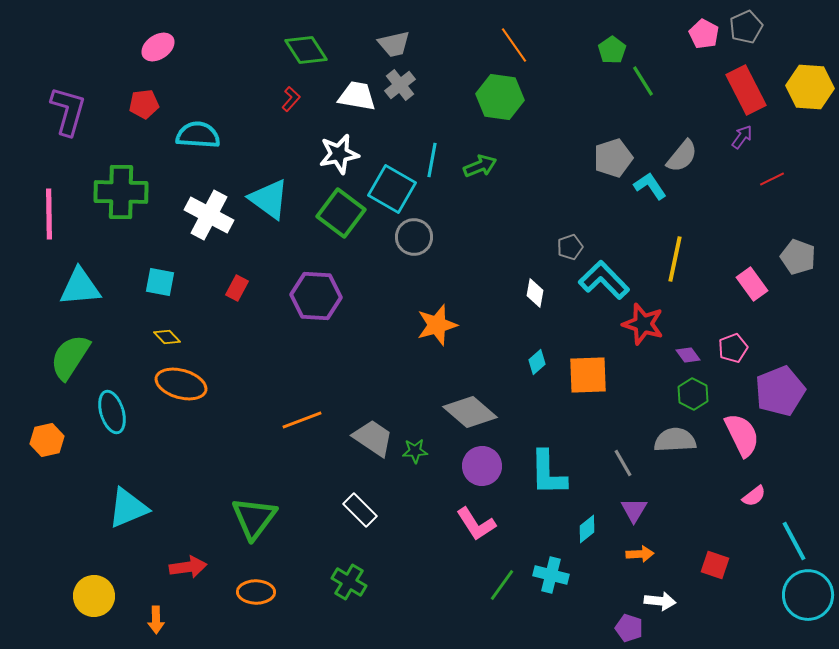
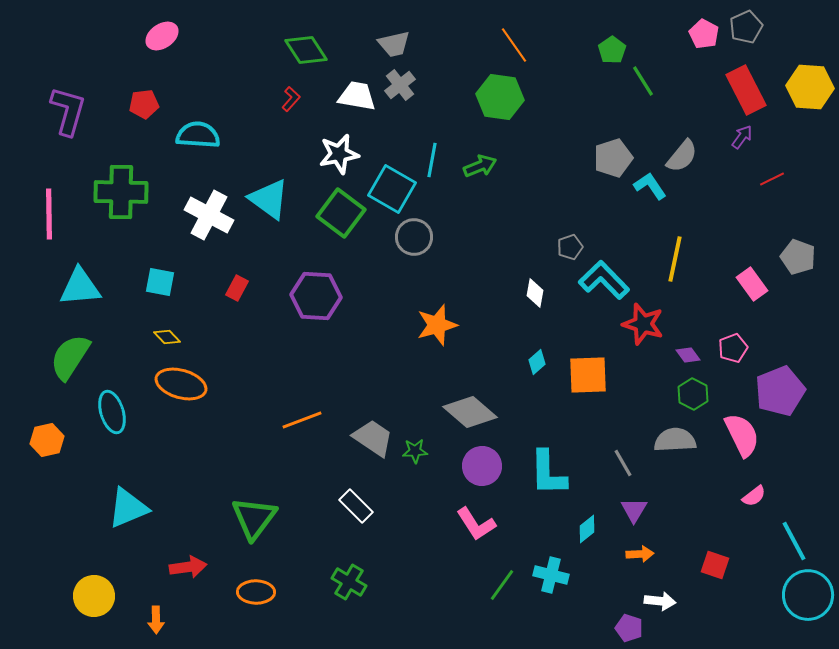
pink ellipse at (158, 47): moved 4 px right, 11 px up
white rectangle at (360, 510): moved 4 px left, 4 px up
